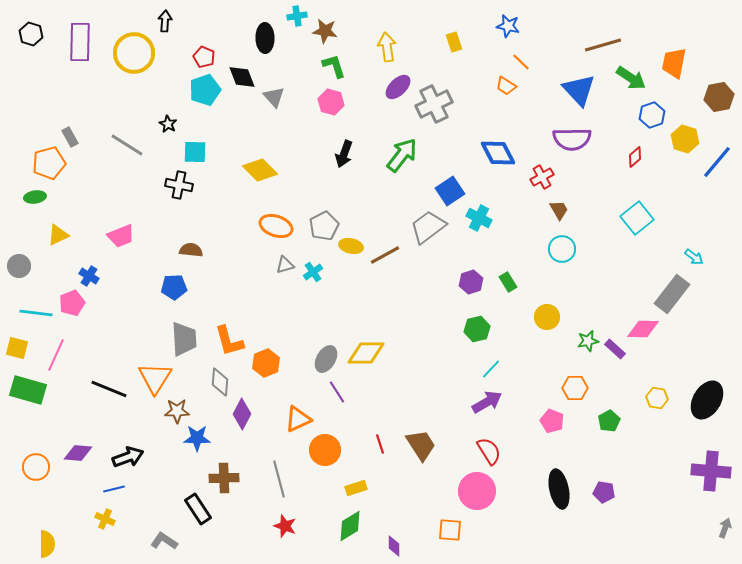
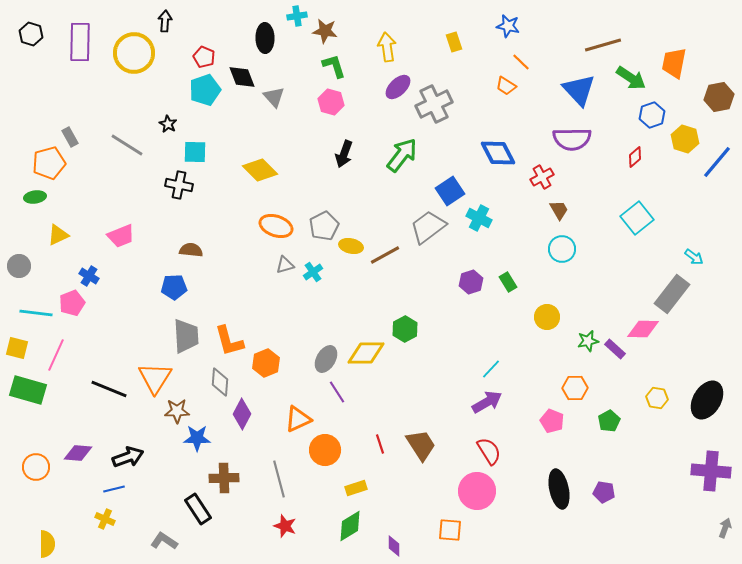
green hexagon at (477, 329): moved 72 px left; rotated 15 degrees counterclockwise
gray trapezoid at (184, 339): moved 2 px right, 3 px up
